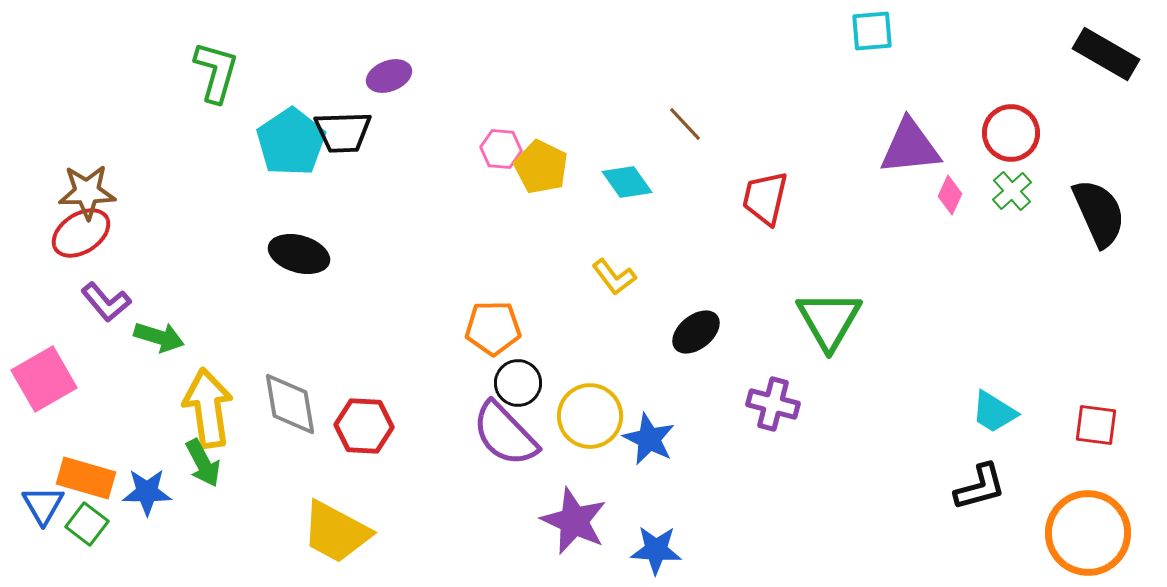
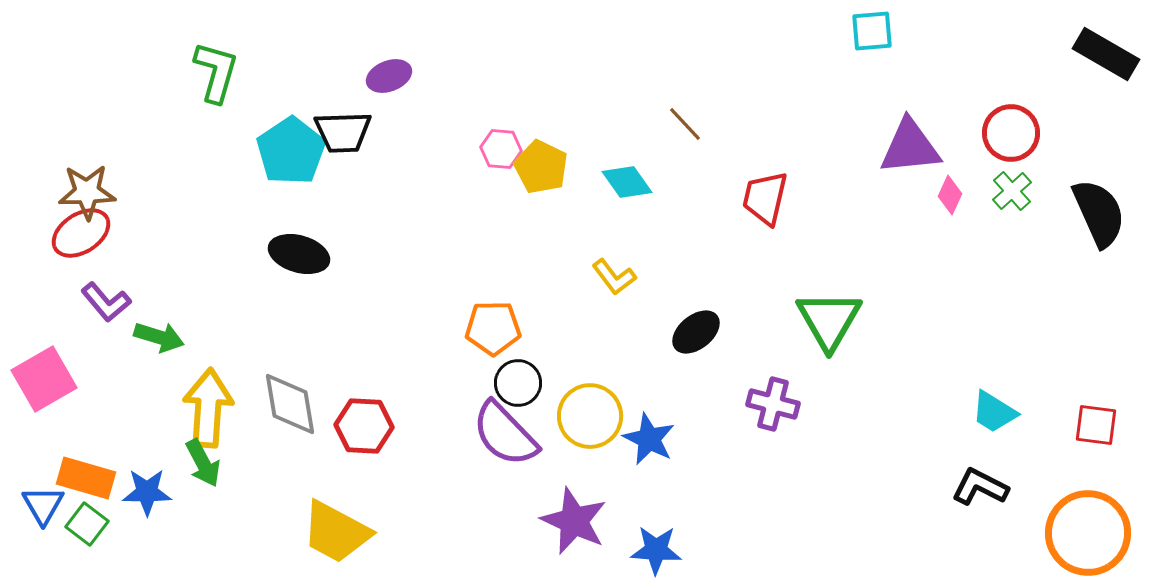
cyan pentagon at (291, 142): moved 9 px down
yellow arrow at (208, 408): rotated 12 degrees clockwise
black L-shape at (980, 487): rotated 138 degrees counterclockwise
